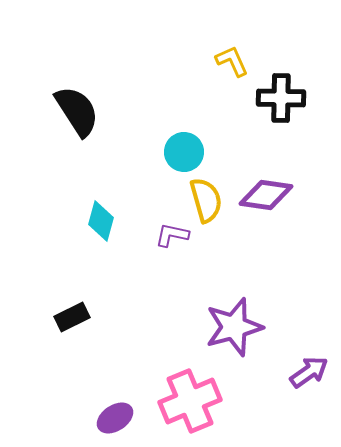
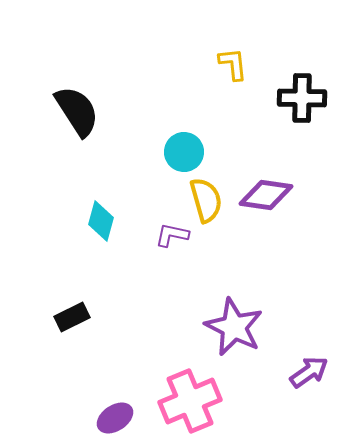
yellow L-shape: moved 1 px right, 3 px down; rotated 18 degrees clockwise
black cross: moved 21 px right
purple star: rotated 30 degrees counterclockwise
